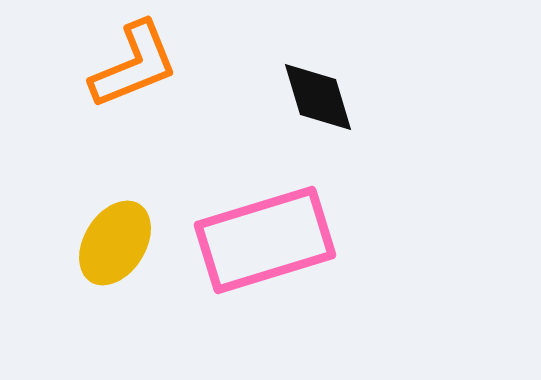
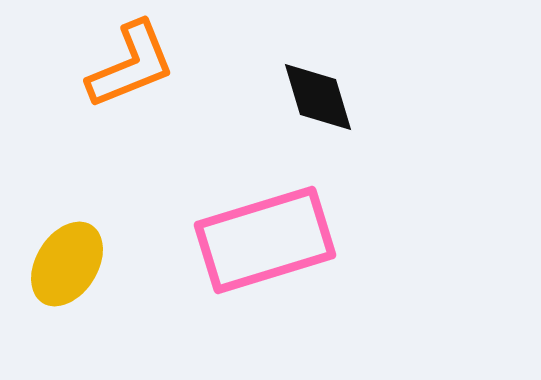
orange L-shape: moved 3 px left
yellow ellipse: moved 48 px left, 21 px down
